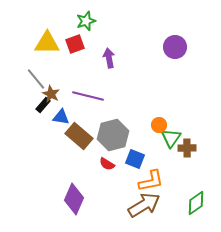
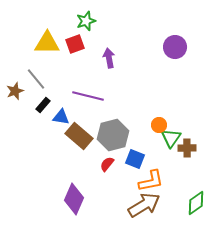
brown star: moved 36 px left, 3 px up; rotated 24 degrees clockwise
red semicircle: rotated 98 degrees clockwise
